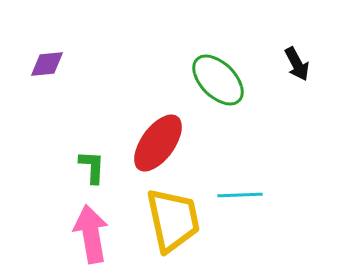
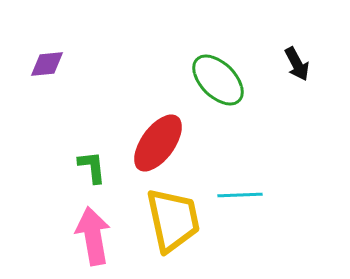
green L-shape: rotated 9 degrees counterclockwise
pink arrow: moved 2 px right, 2 px down
